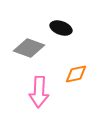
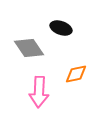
gray diamond: rotated 36 degrees clockwise
